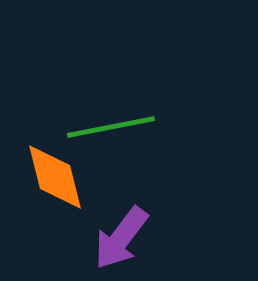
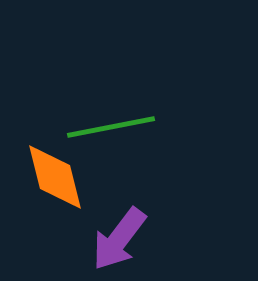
purple arrow: moved 2 px left, 1 px down
